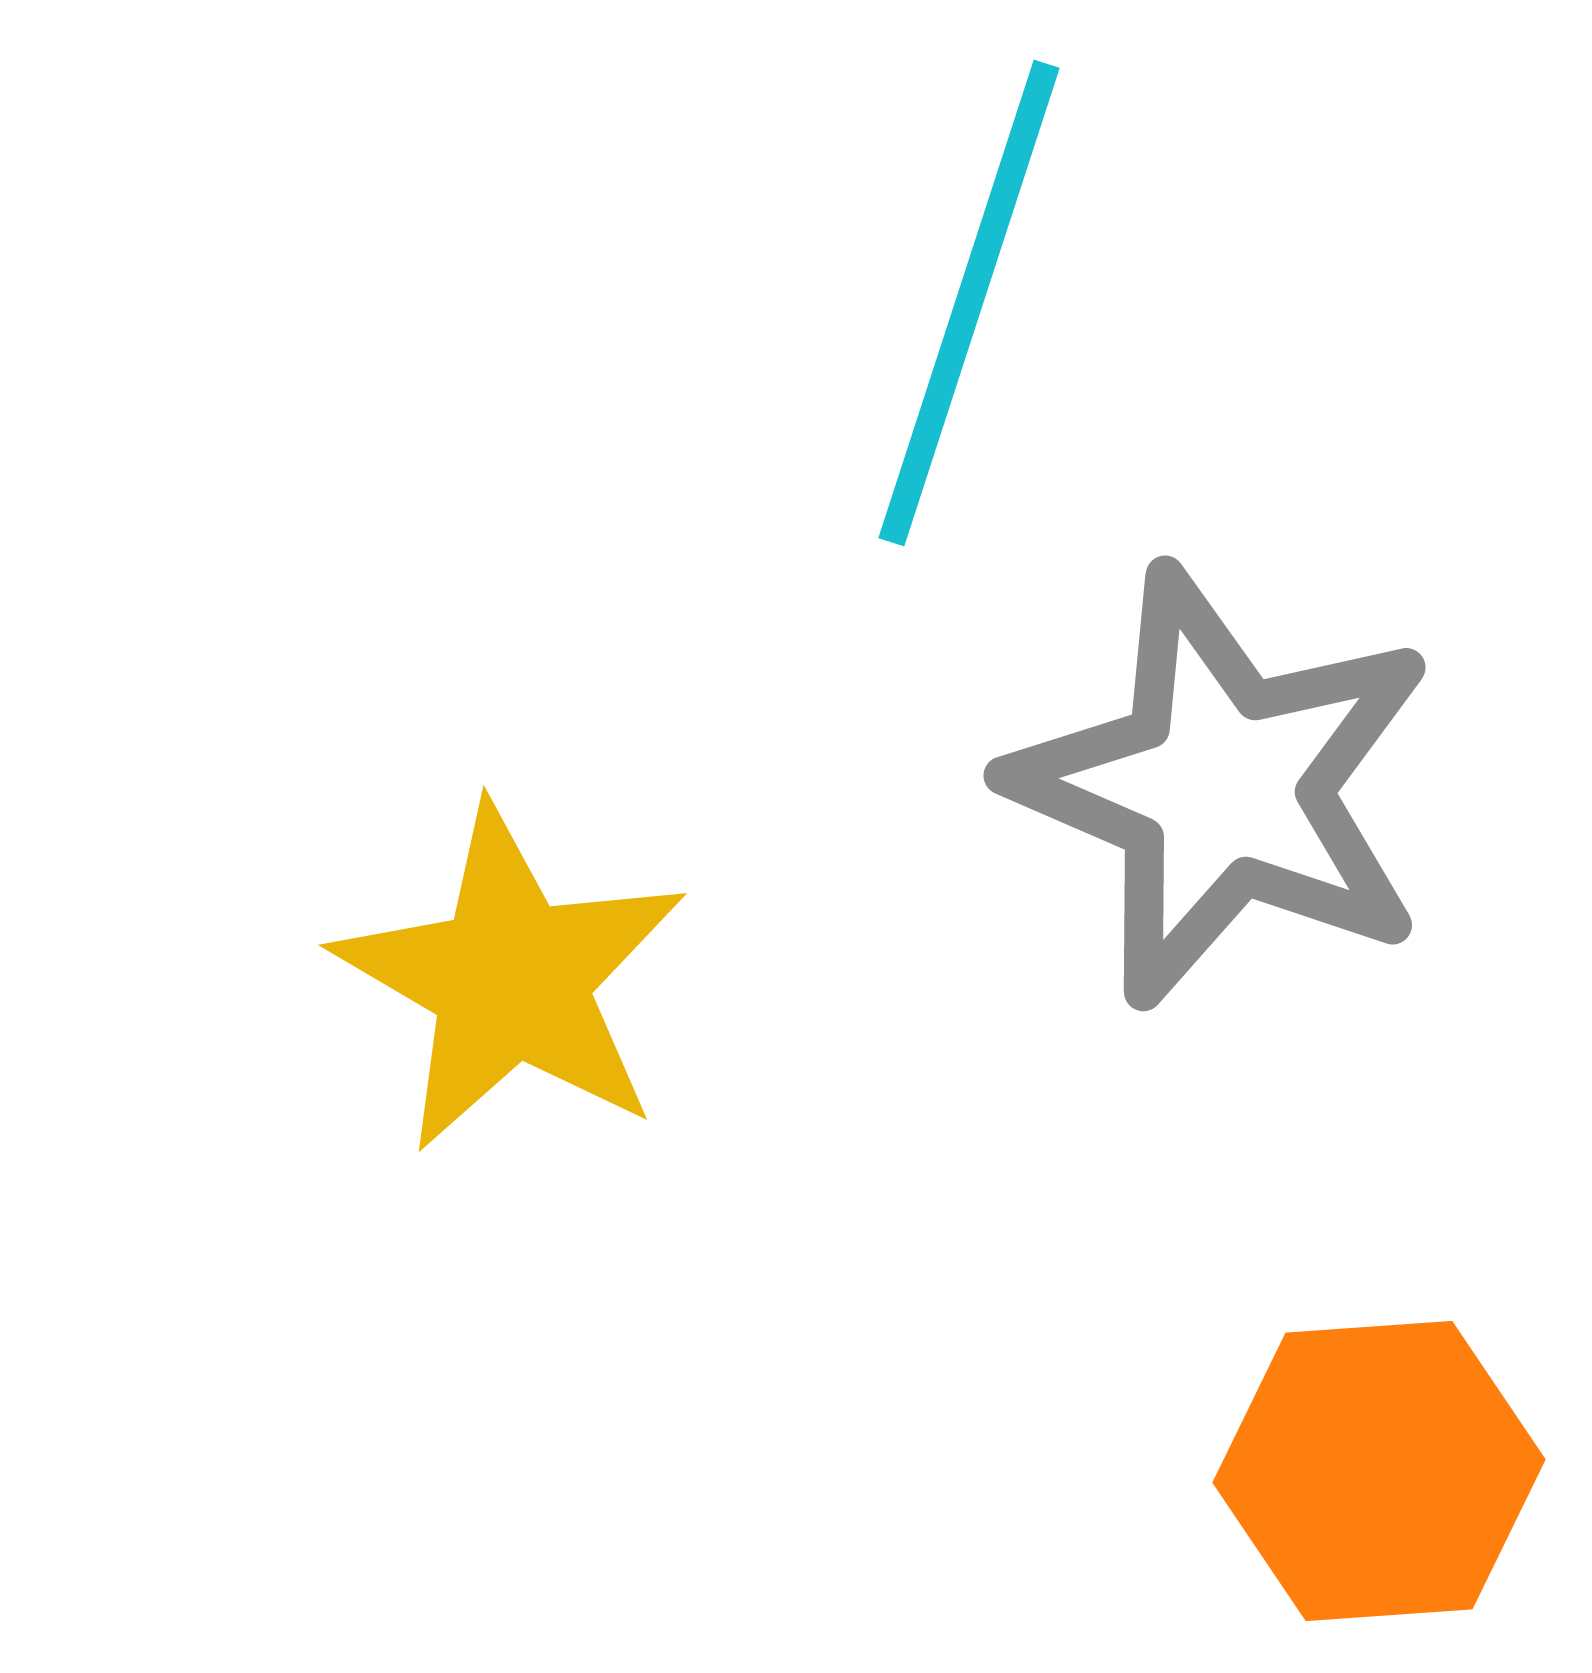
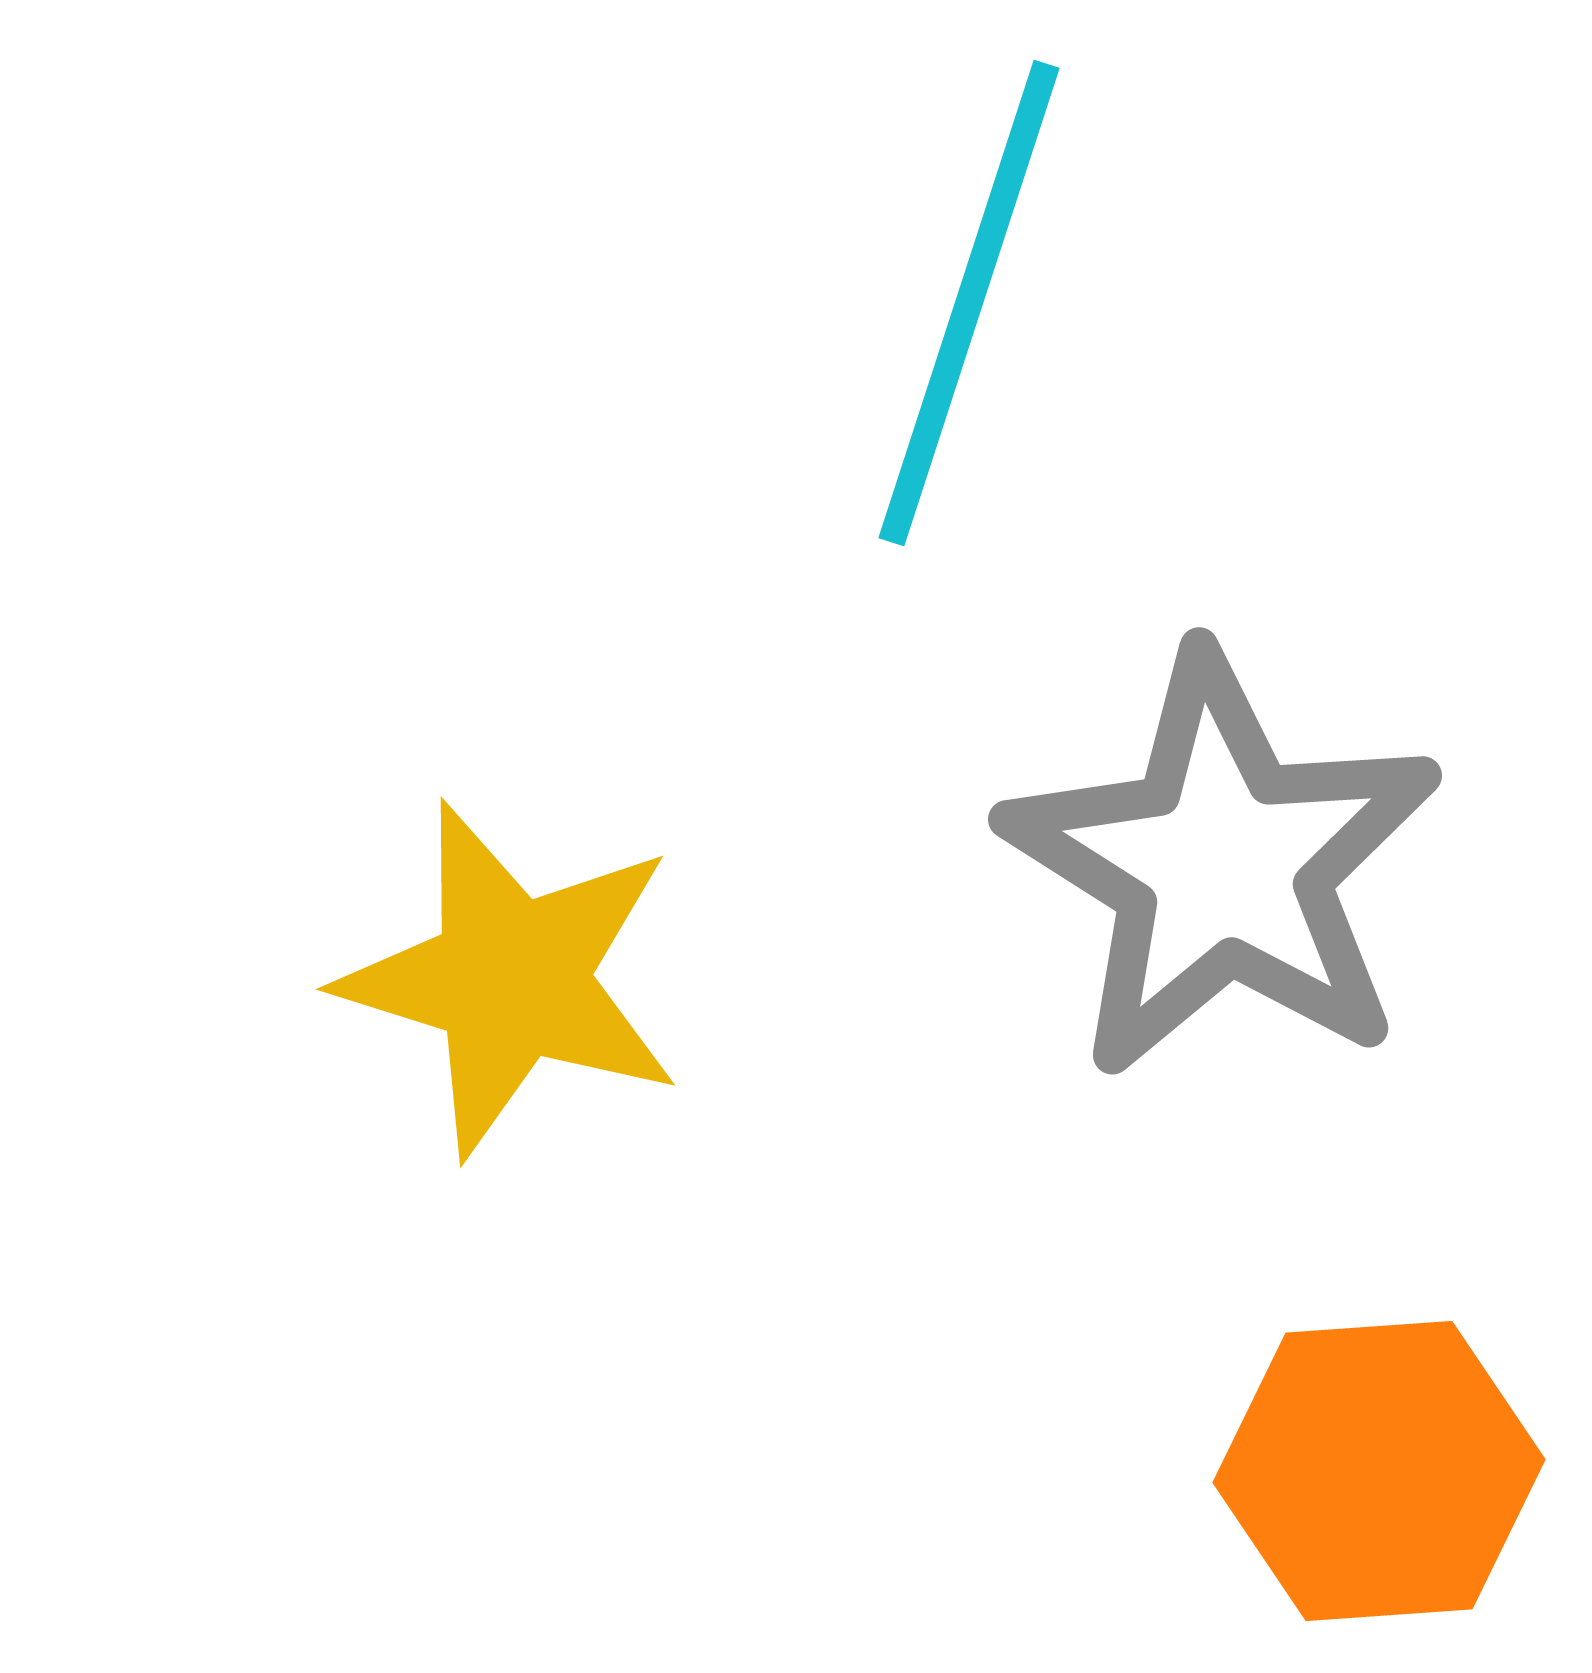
gray star: moved 78 px down; rotated 9 degrees clockwise
yellow star: rotated 13 degrees counterclockwise
